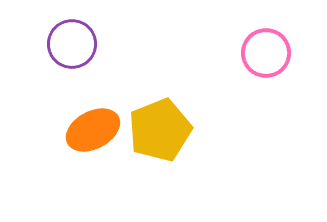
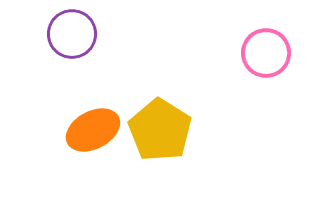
purple circle: moved 10 px up
yellow pentagon: rotated 18 degrees counterclockwise
